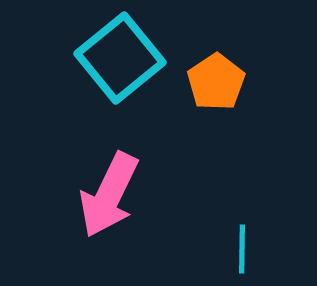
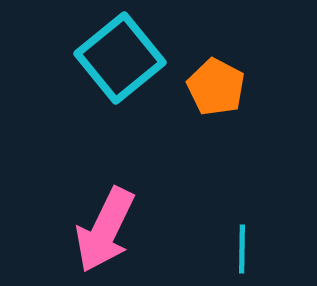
orange pentagon: moved 5 px down; rotated 10 degrees counterclockwise
pink arrow: moved 4 px left, 35 px down
